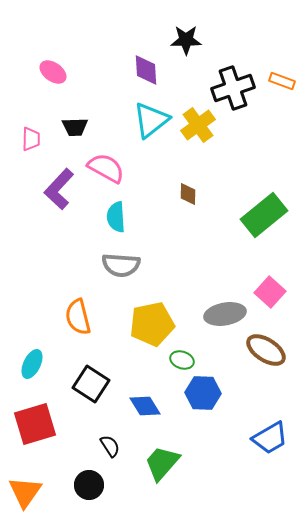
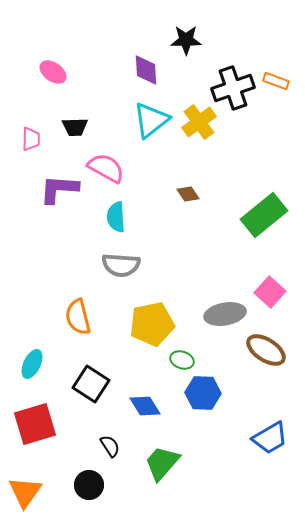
orange rectangle: moved 6 px left
yellow cross: moved 1 px right, 3 px up
purple L-shape: rotated 51 degrees clockwise
brown diamond: rotated 35 degrees counterclockwise
